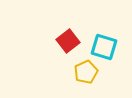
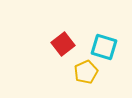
red square: moved 5 px left, 3 px down
